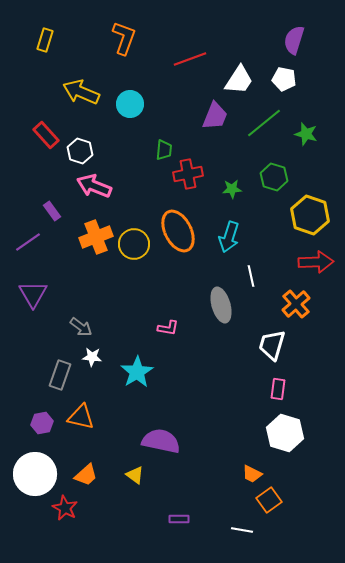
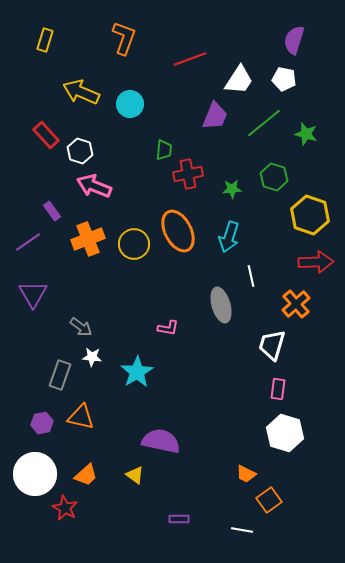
orange cross at (96, 237): moved 8 px left, 2 px down
orange trapezoid at (252, 474): moved 6 px left
